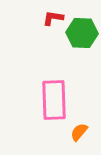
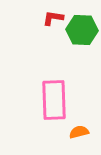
green hexagon: moved 3 px up
orange semicircle: rotated 36 degrees clockwise
